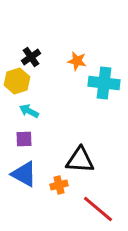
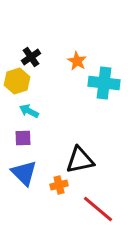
orange star: rotated 18 degrees clockwise
purple square: moved 1 px left, 1 px up
black triangle: rotated 16 degrees counterclockwise
blue triangle: moved 1 px up; rotated 16 degrees clockwise
